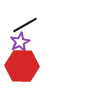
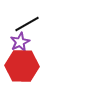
black line: moved 2 px right, 1 px up
